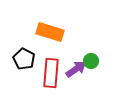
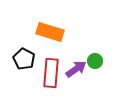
green circle: moved 4 px right
